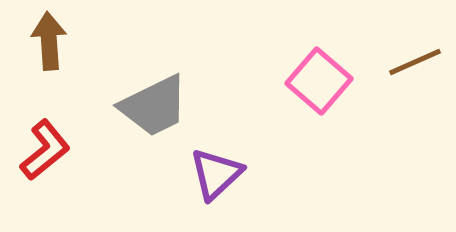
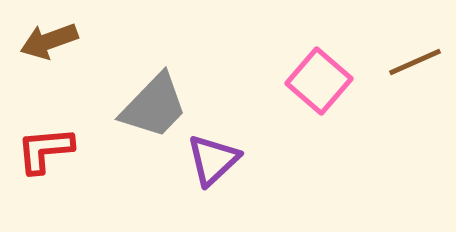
brown arrow: rotated 106 degrees counterclockwise
gray trapezoid: rotated 20 degrees counterclockwise
red L-shape: rotated 146 degrees counterclockwise
purple triangle: moved 3 px left, 14 px up
